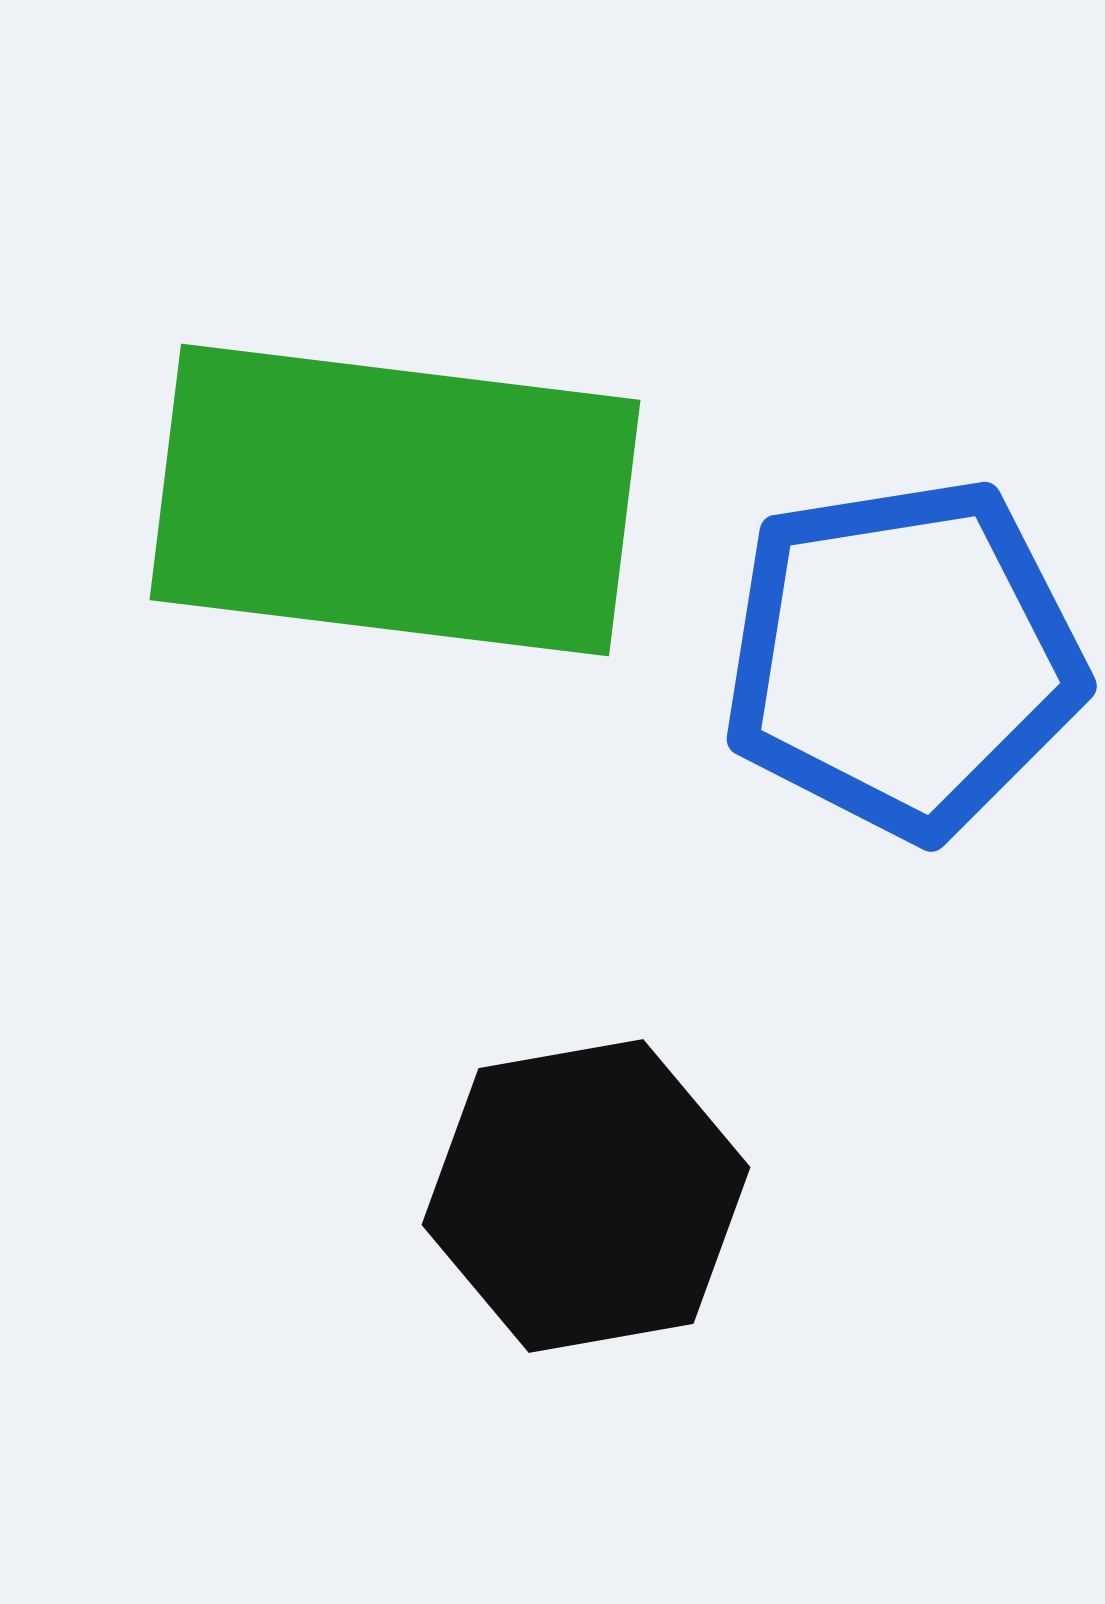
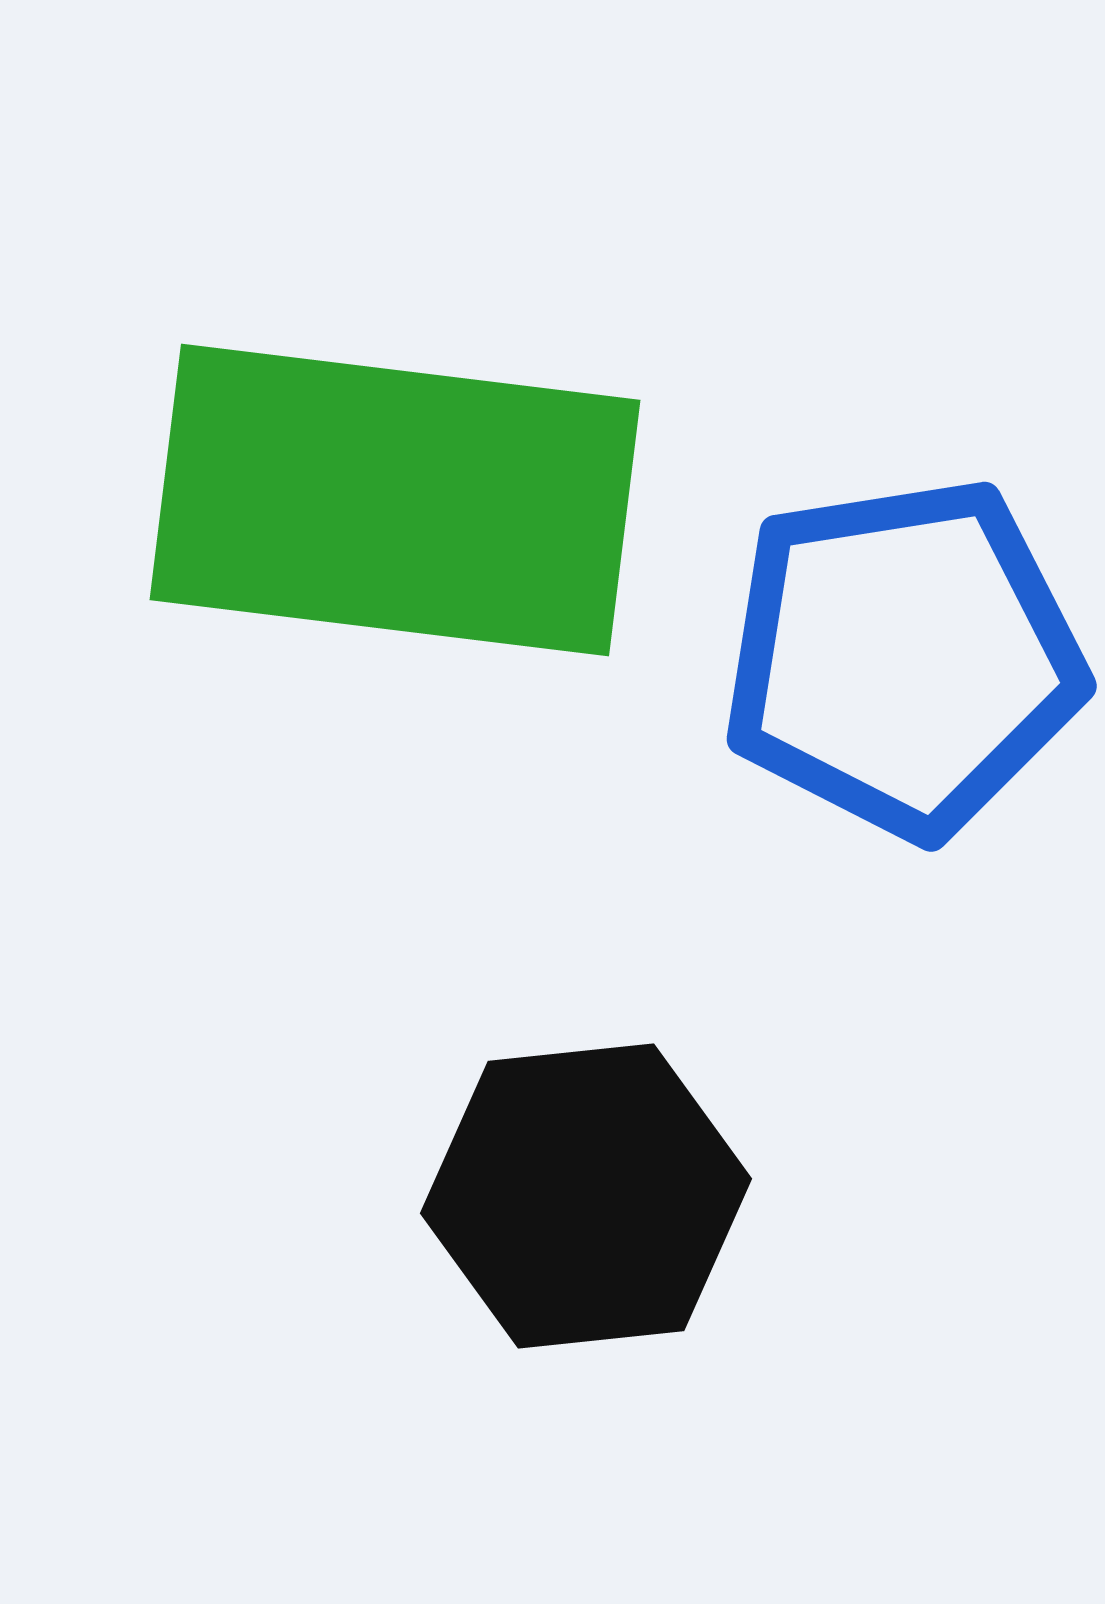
black hexagon: rotated 4 degrees clockwise
